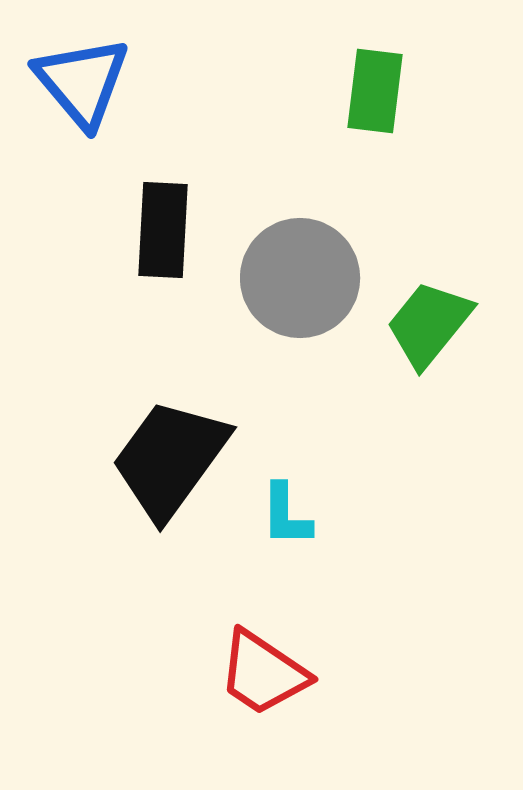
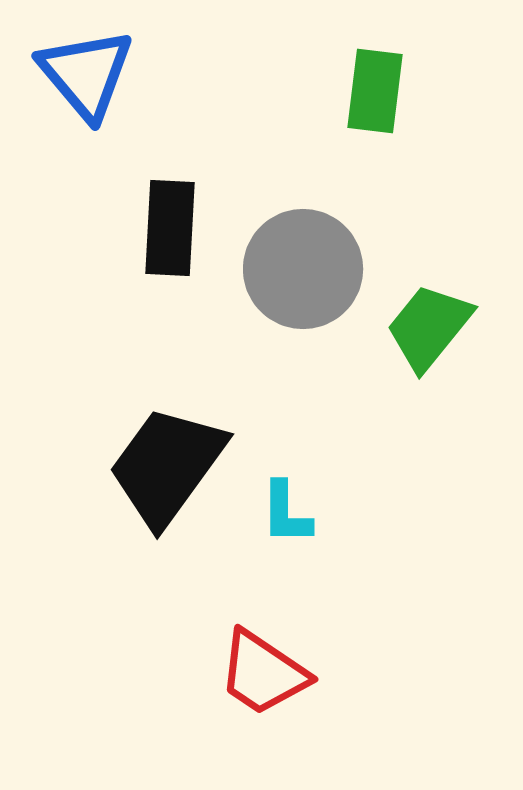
blue triangle: moved 4 px right, 8 px up
black rectangle: moved 7 px right, 2 px up
gray circle: moved 3 px right, 9 px up
green trapezoid: moved 3 px down
black trapezoid: moved 3 px left, 7 px down
cyan L-shape: moved 2 px up
